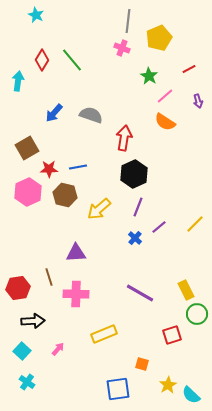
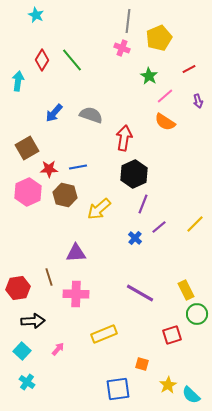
purple line at (138, 207): moved 5 px right, 3 px up
